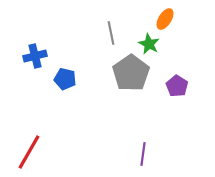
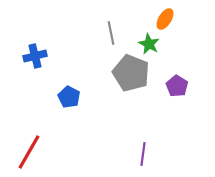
gray pentagon: rotated 15 degrees counterclockwise
blue pentagon: moved 4 px right, 18 px down; rotated 15 degrees clockwise
